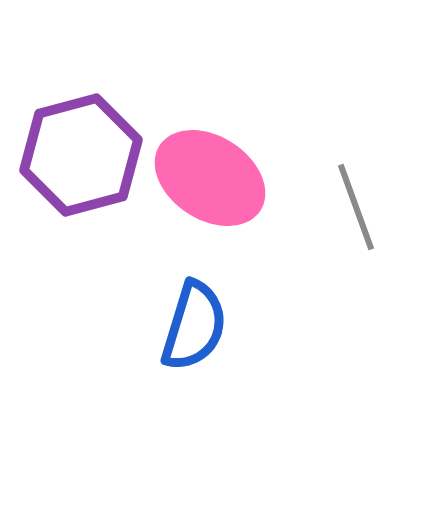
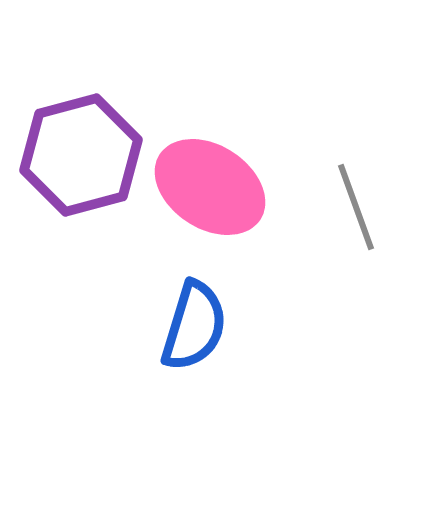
pink ellipse: moved 9 px down
